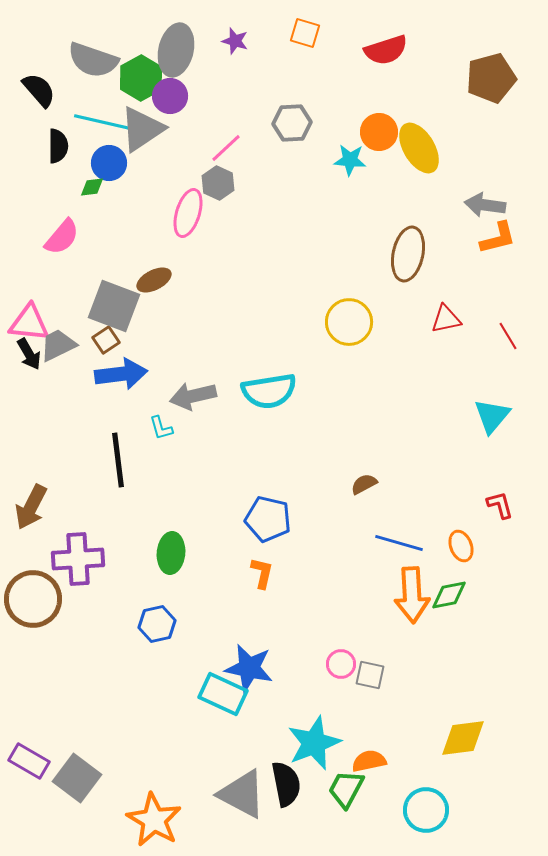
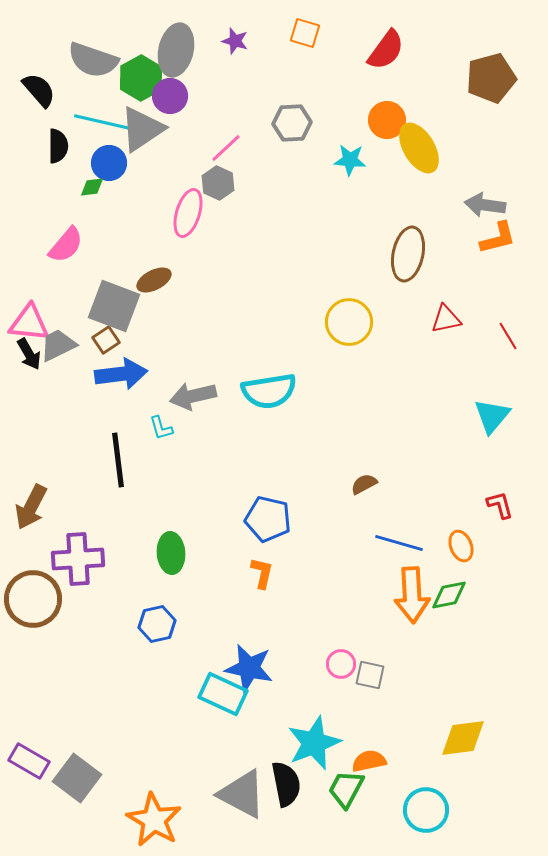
red semicircle at (386, 50): rotated 36 degrees counterclockwise
orange circle at (379, 132): moved 8 px right, 12 px up
pink semicircle at (62, 237): moved 4 px right, 8 px down
green ellipse at (171, 553): rotated 9 degrees counterclockwise
